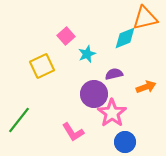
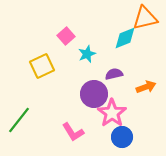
blue circle: moved 3 px left, 5 px up
